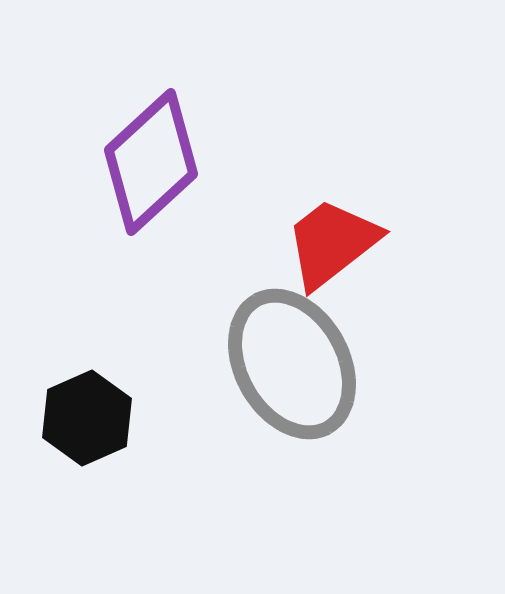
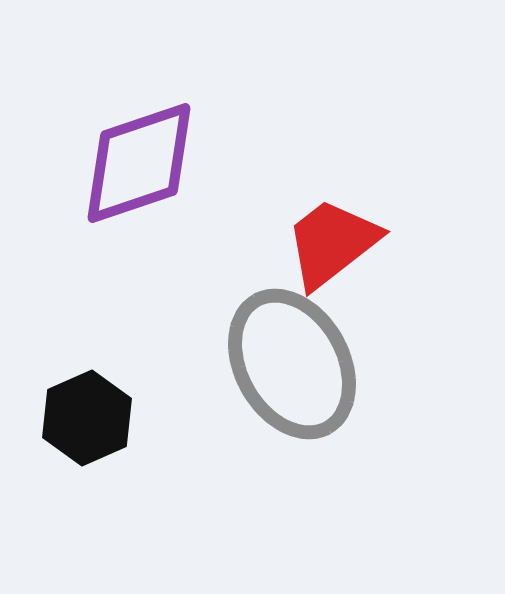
purple diamond: moved 12 px left, 1 px down; rotated 24 degrees clockwise
